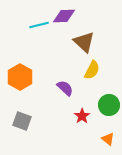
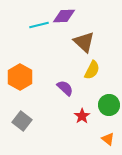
gray square: rotated 18 degrees clockwise
